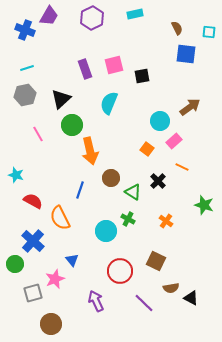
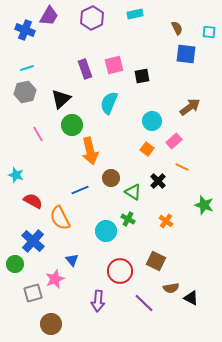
gray hexagon at (25, 95): moved 3 px up
cyan circle at (160, 121): moved 8 px left
blue line at (80, 190): rotated 48 degrees clockwise
purple arrow at (96, 301): moved 2 px right; rotated 150 degrees counterclockwise
